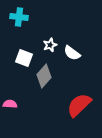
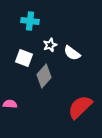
cyan cross: moved 11 px right, 4 px down
red semicircle: moved 1 px right, 2 px down
